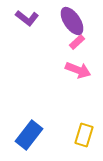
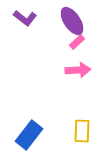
purple L-shape: moved 2 px left
pink arrow: rotated 25 degrees counterclockwise
yellow rectangle: moved 2 px left, 4 px up; rotated 15 degrees counterclockwise
